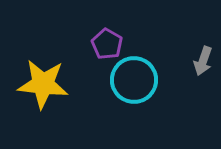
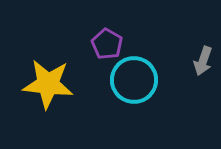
yellow star: moved 5 px right
